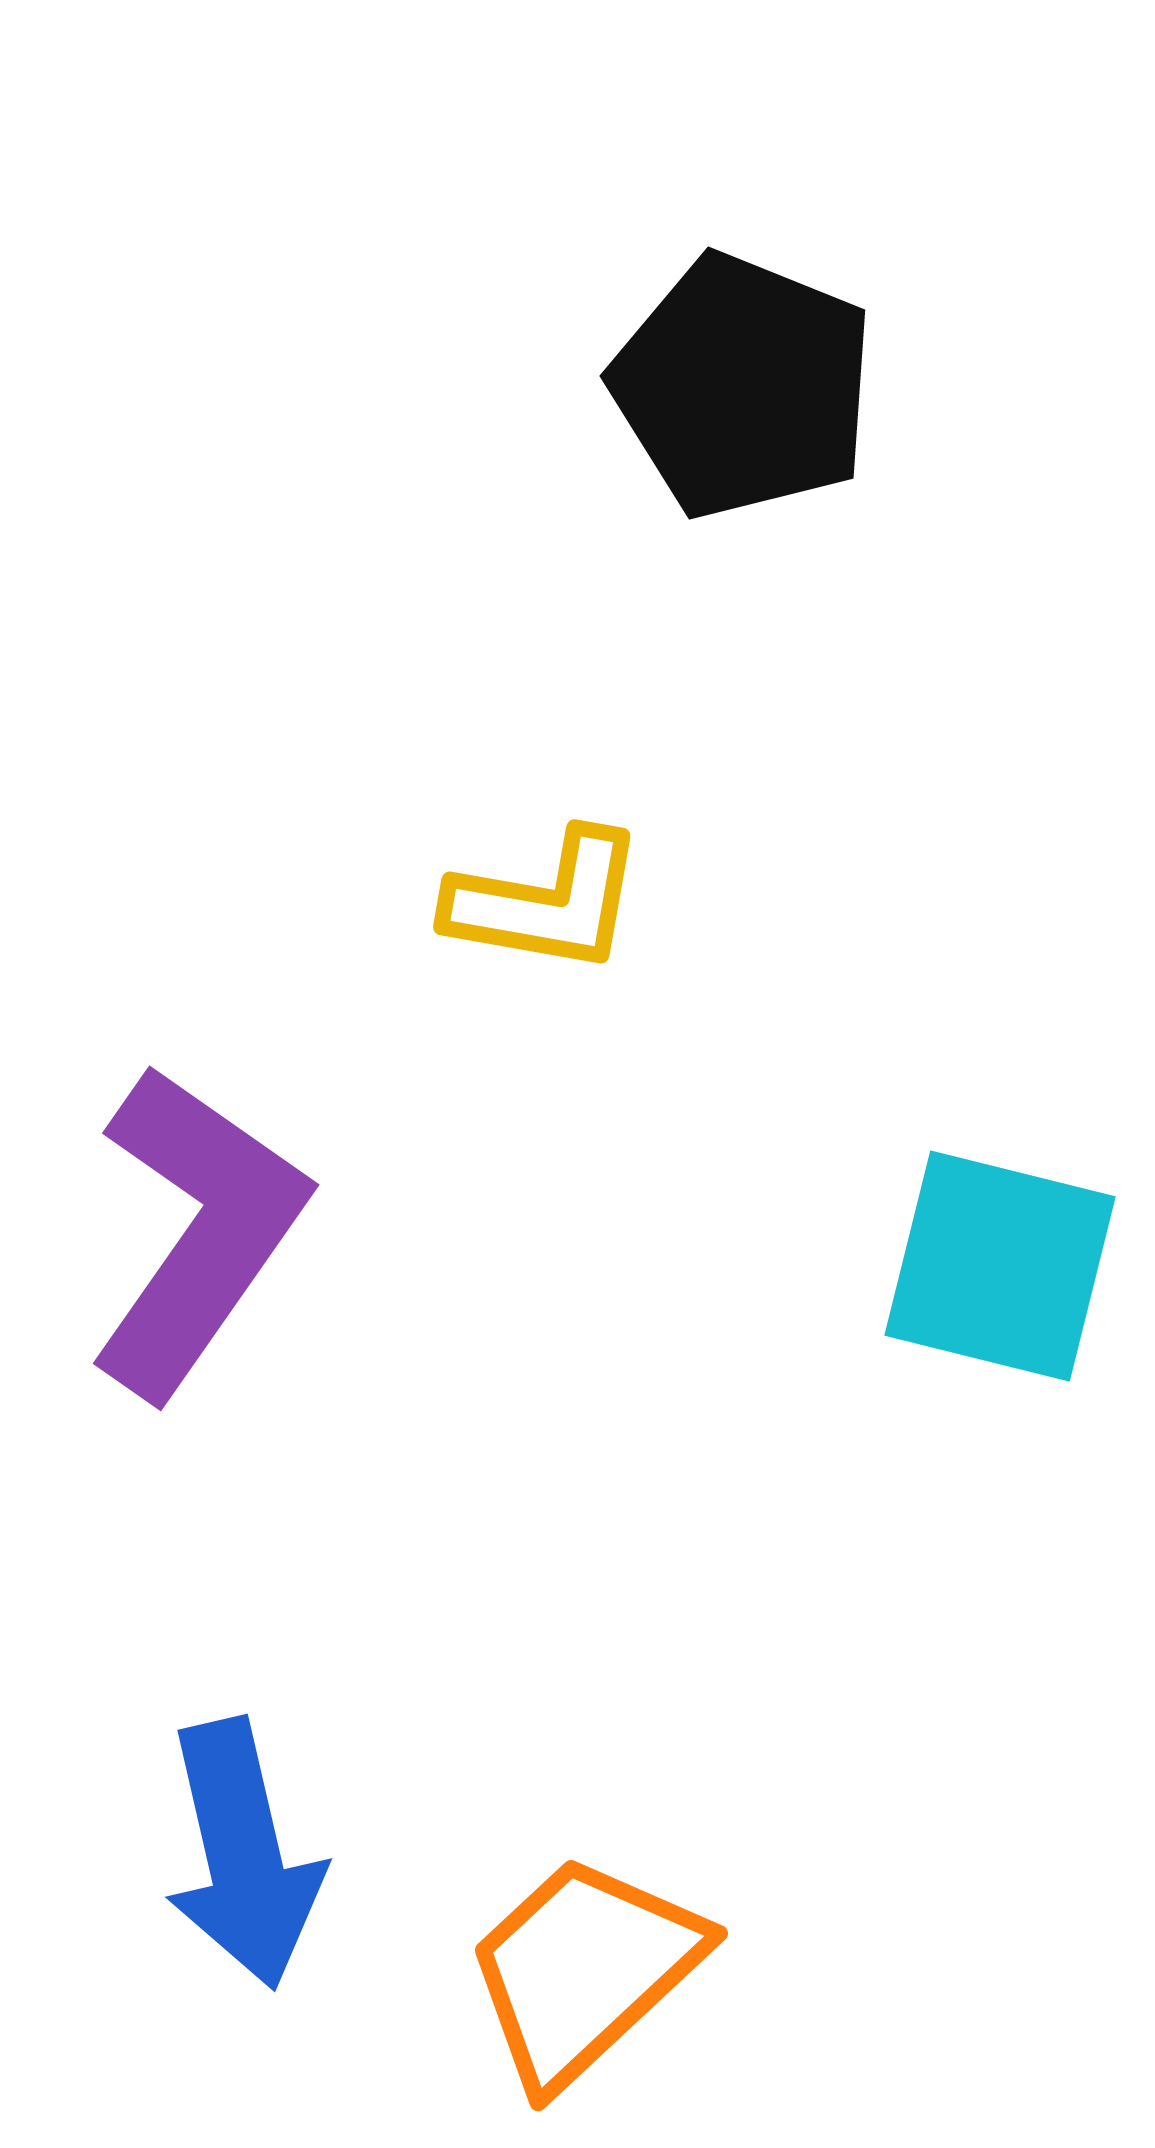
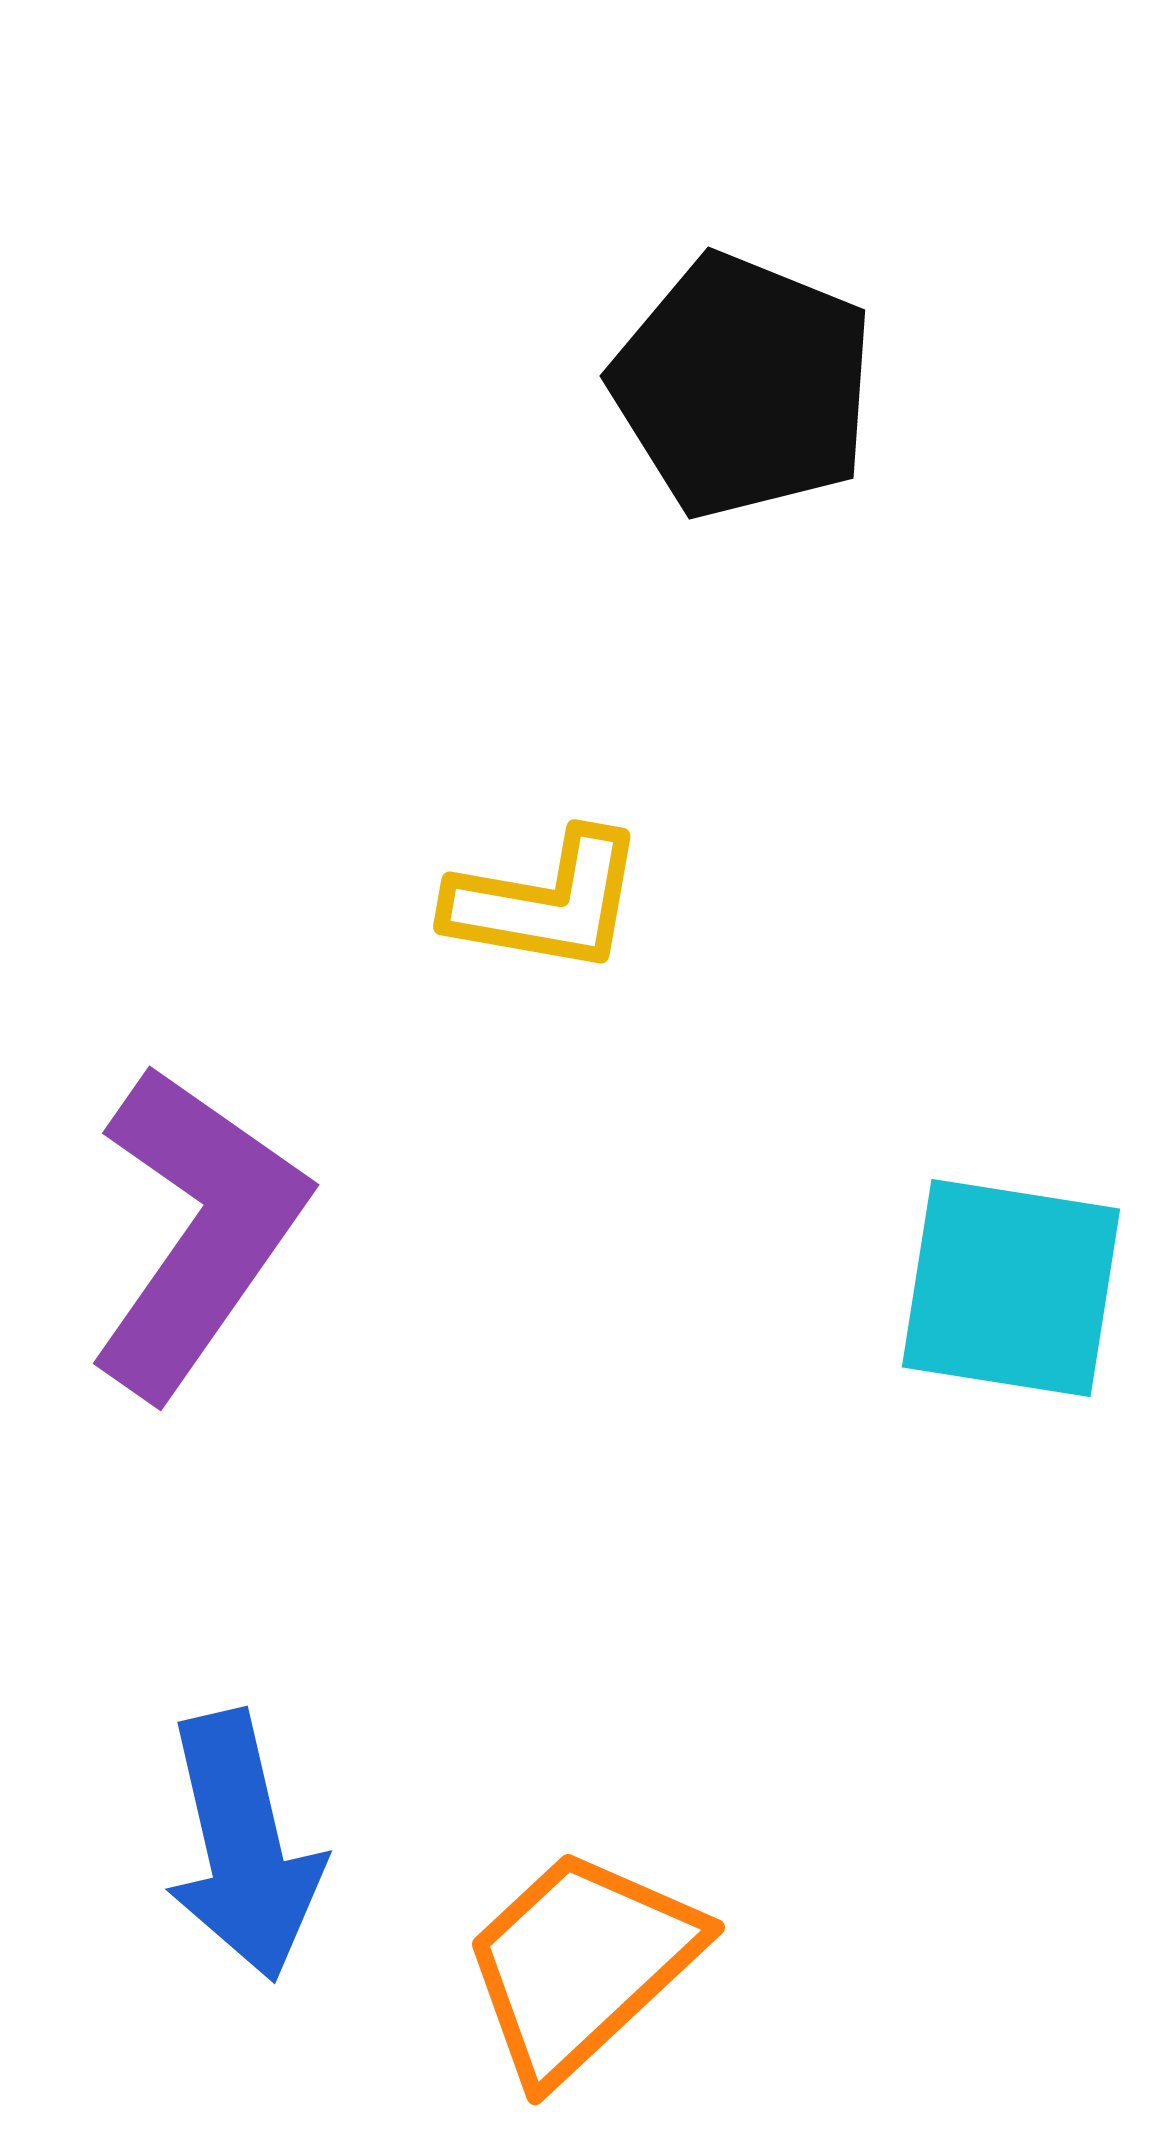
cyan square: moved 11 px right, 22 px down; rotated 5 degrees counterclockwise
blue arrow: moved 8 px up
orange trapezoid: moved 3 px left, 6 px up
